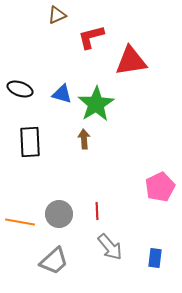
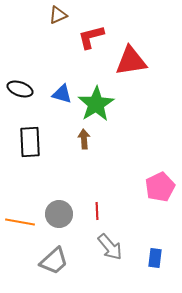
brown triangle: moved 1 px right
